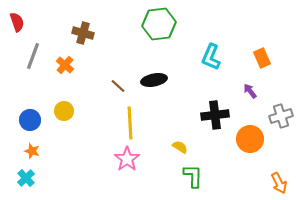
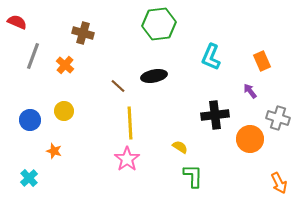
red semicircle: rotated 48 degrees counterclockwise
orange rectangle: moved 3 px down
black ellipse: moved 4 px up
gray cross: moved 3 px left, 2 px down; rotated 35 degrees clockwise
orange star: moved 22 px right
cyan cross: moved 3 px right
